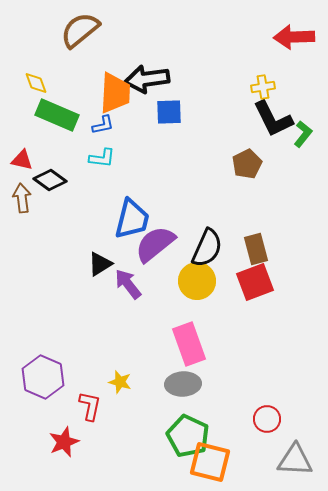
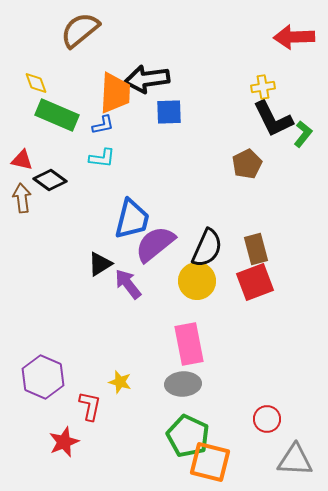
pink rectangle: rotated 9 degrees clockwise
